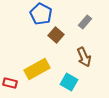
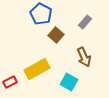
red rectangle: moved 1 px up; rotated 40 degrees counterclockwise
